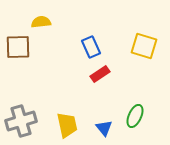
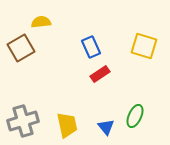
brown square: moved 3 px right, 1 px down; rotated 28 degrees counterclockwise
gray cross: moved 2 px right
blue triangle: moved 2 px right, 1 px up
